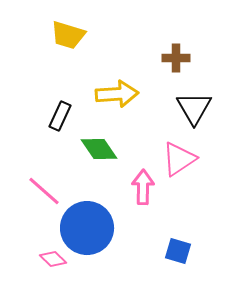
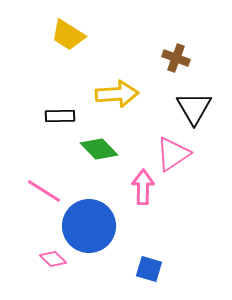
yellow trapezoid: rotated 15 degrees clockwise
brown cross: rotated 20 degrees clockwise
black rectangle: rotated 64 degrees clockwise
green diamond: rotated 9 degrees counterclockwise
pink triangle: moved 6 px left, 5 px up
pink line: rotated 9 degrees counterclockwise
blue circle: moved 2 px right, 2 px up
blue square: moved 29 px left, 18 px down
